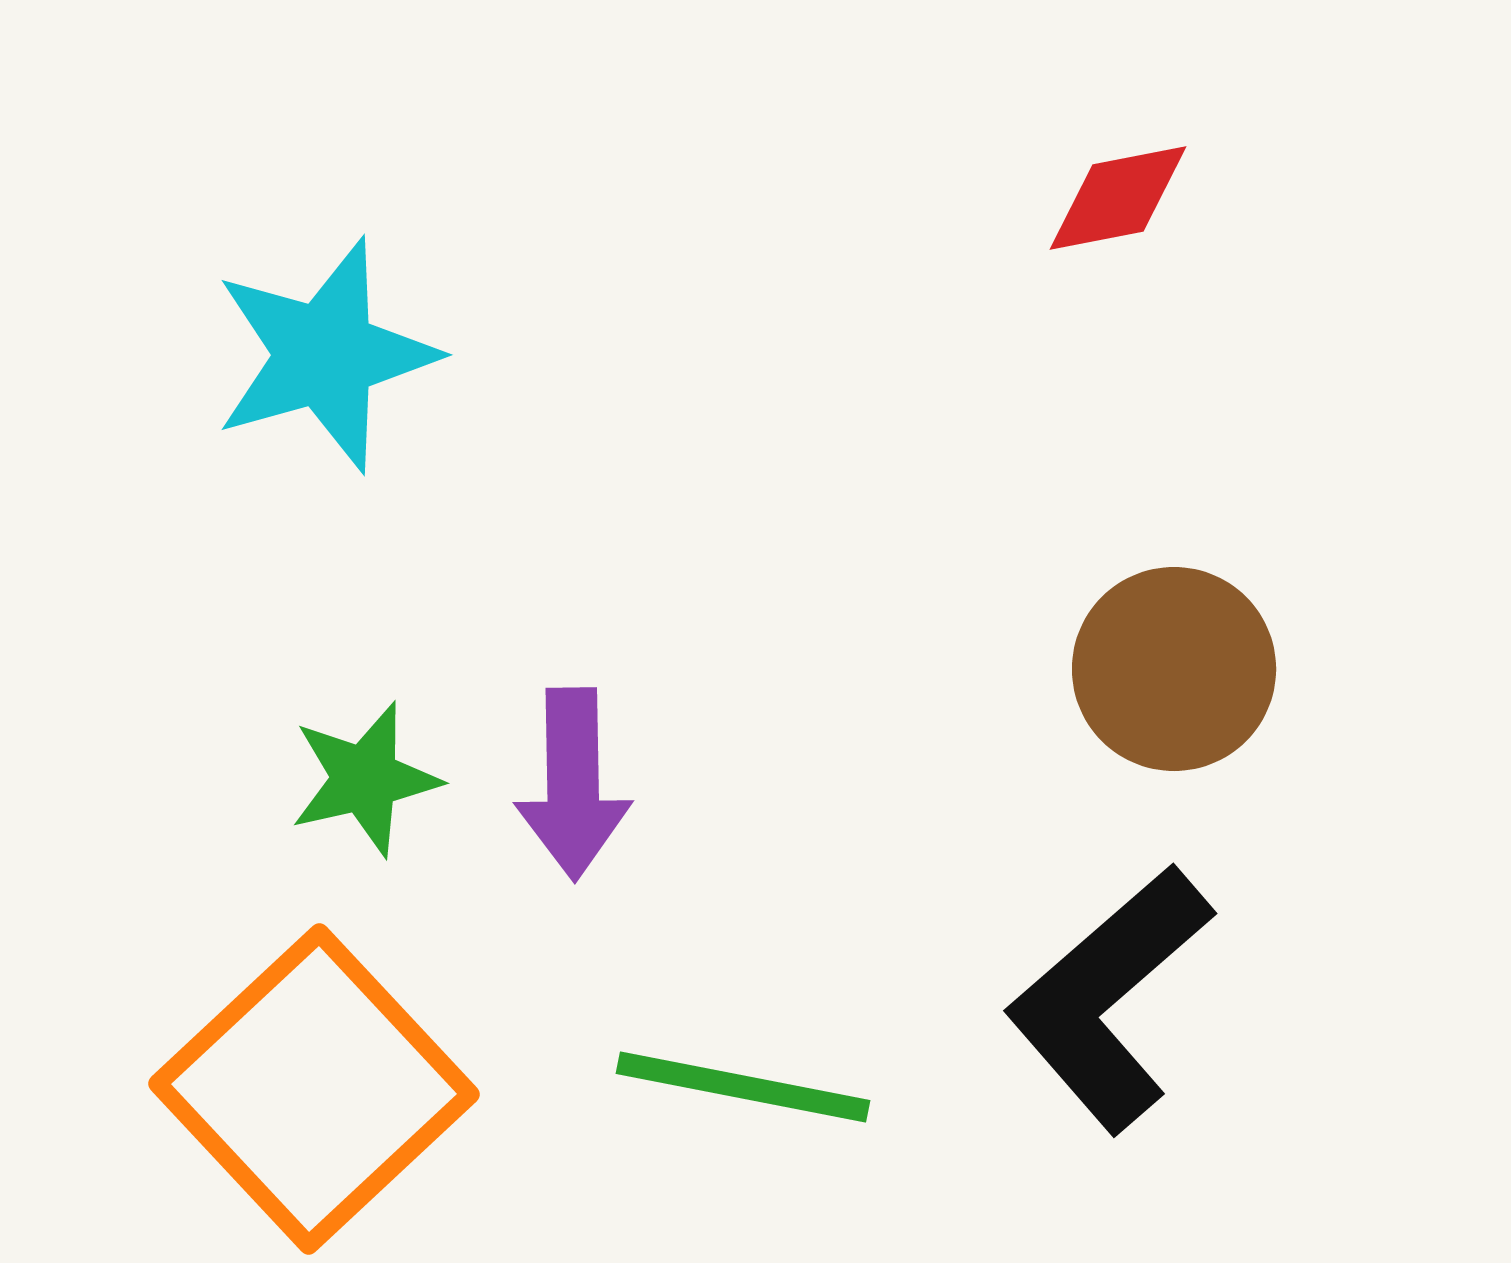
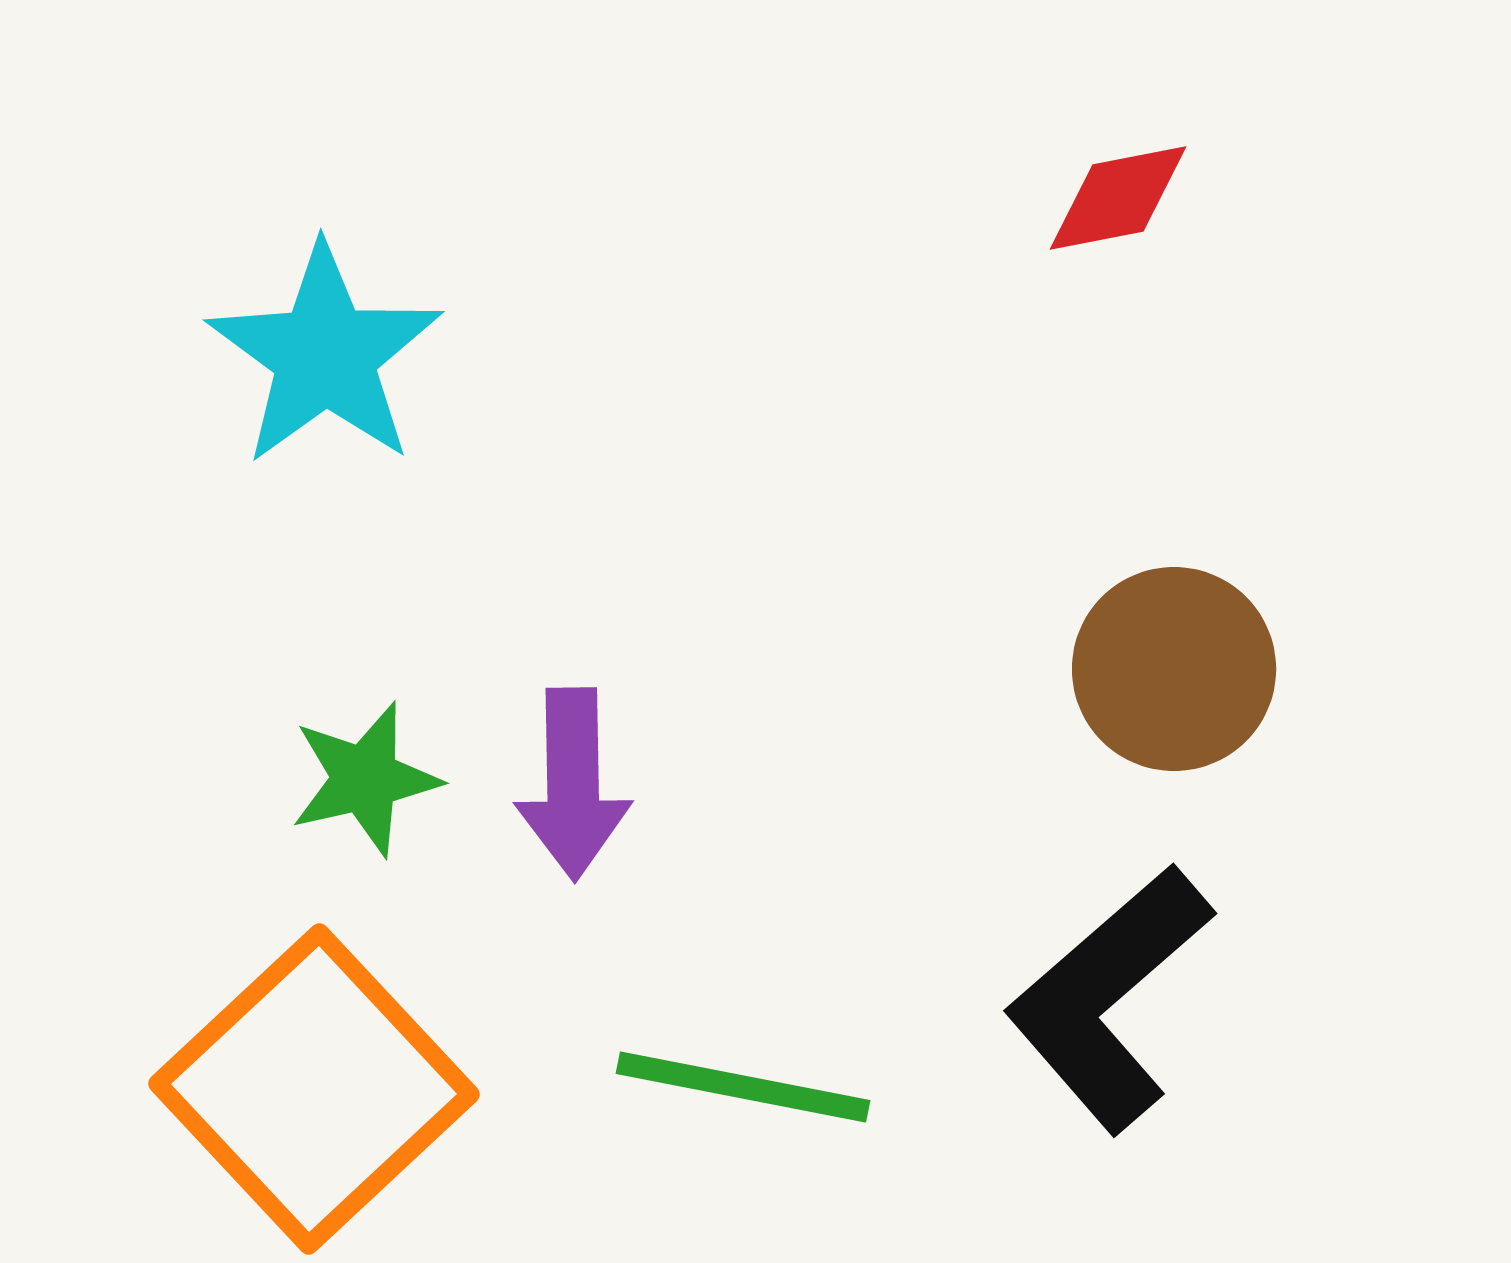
cyan star: rotated 20 degrees counterclockwise
